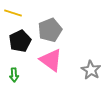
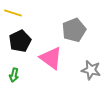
gray pentagon: moved 24 px right
pink triangle: moved 2 px up
gray star: rotated 18 degrees counterclockwise
green arrow: rotated 16 degrees clockwise
